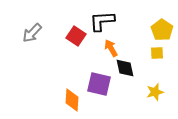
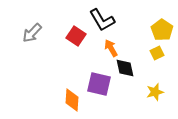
black L-shape: moved 1 px up; rotated 116 degrees counterclockwise
yellow square: rotated 24 degrees counterclockwise
